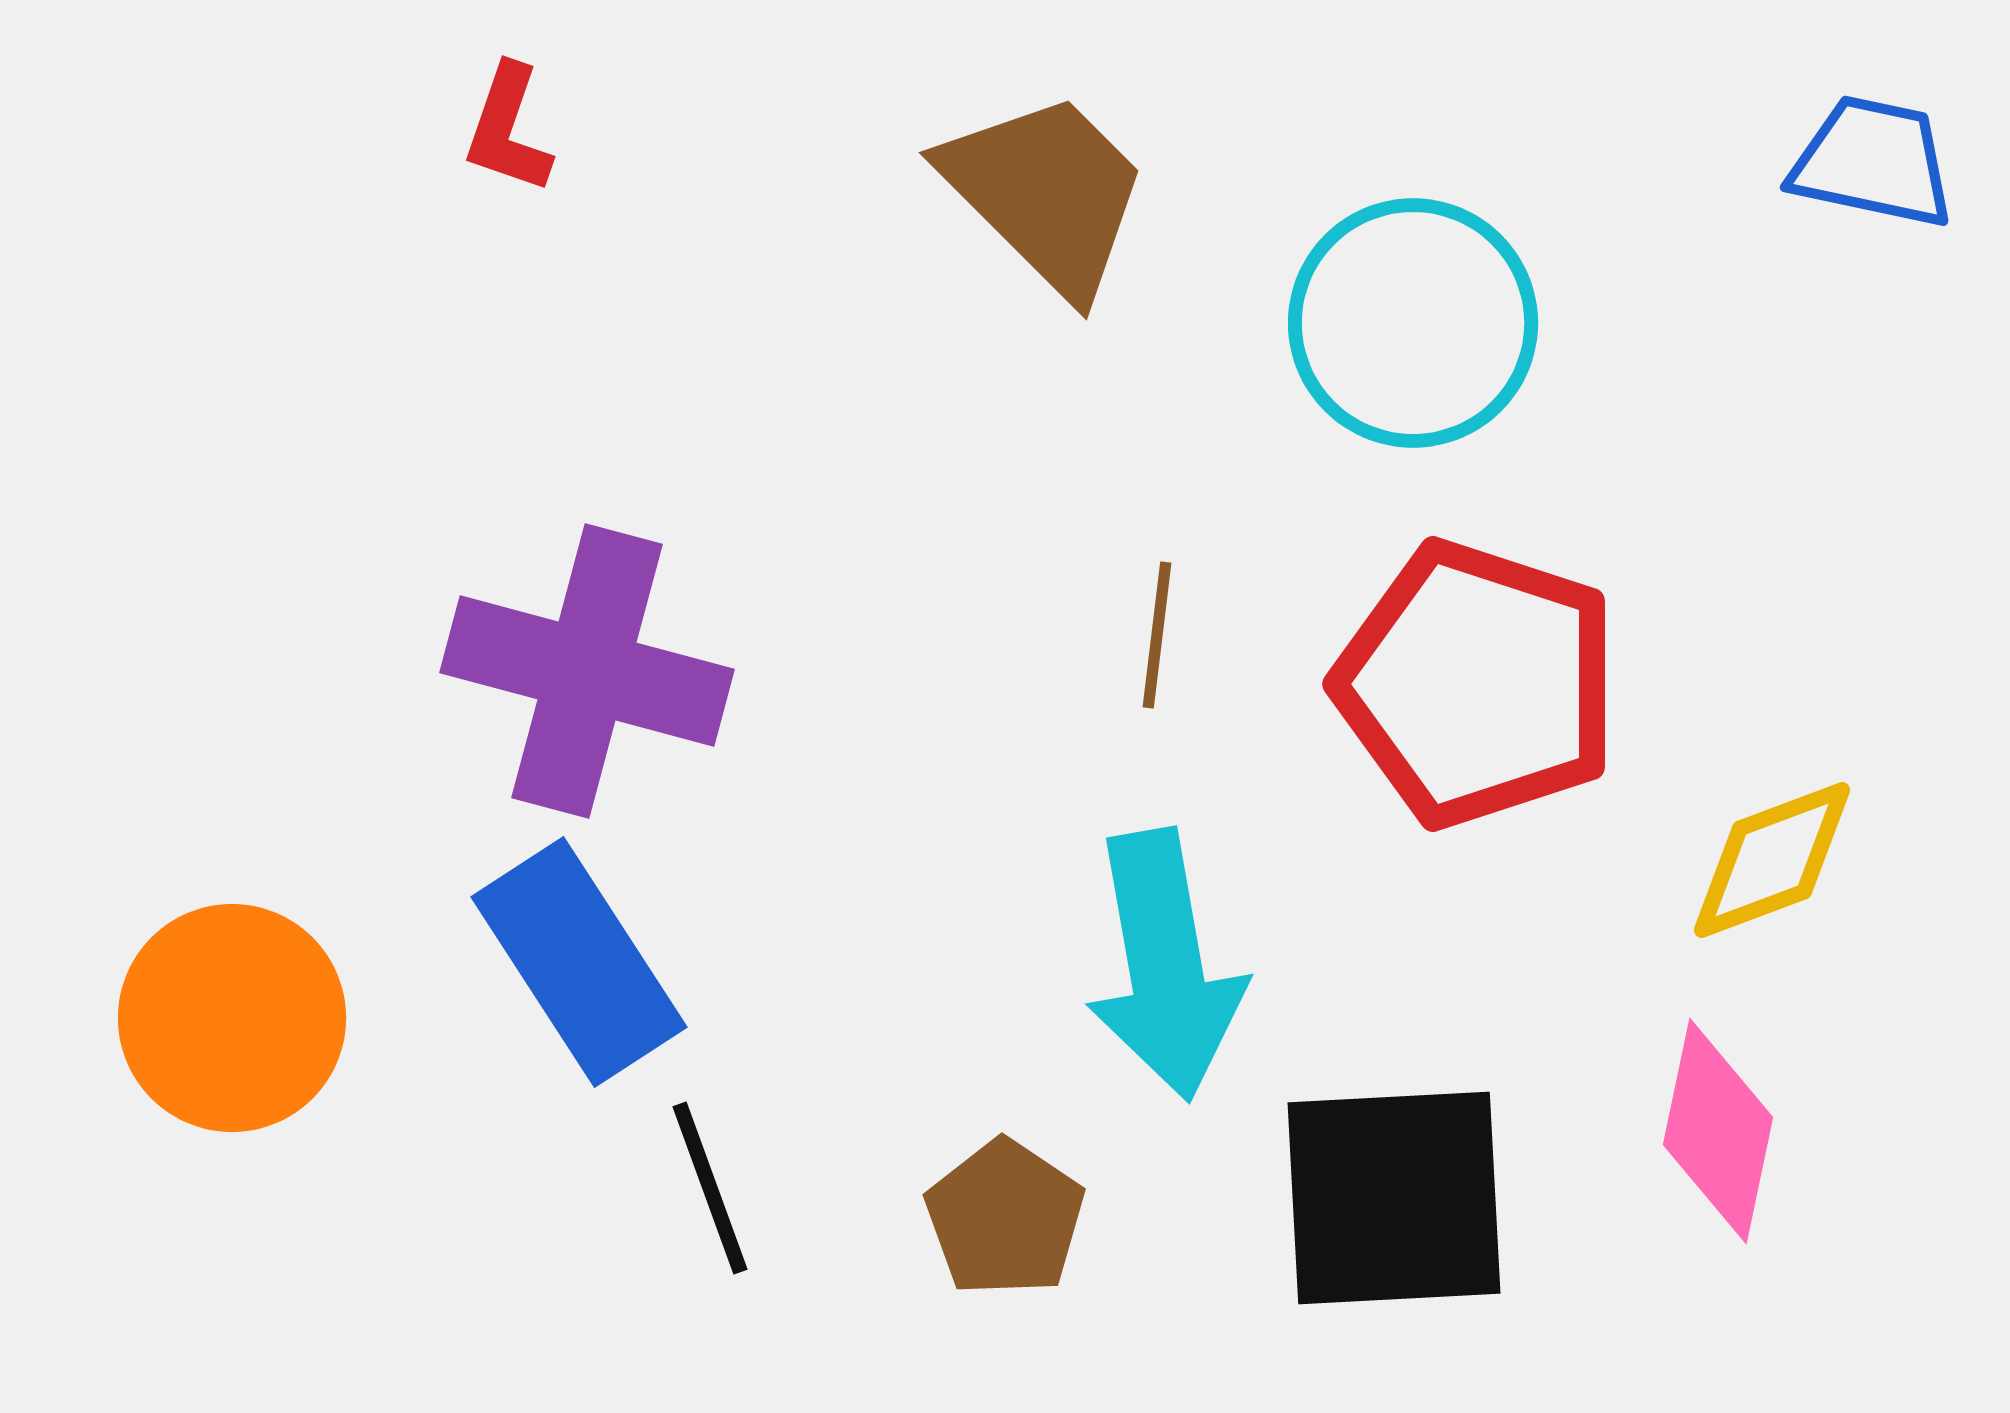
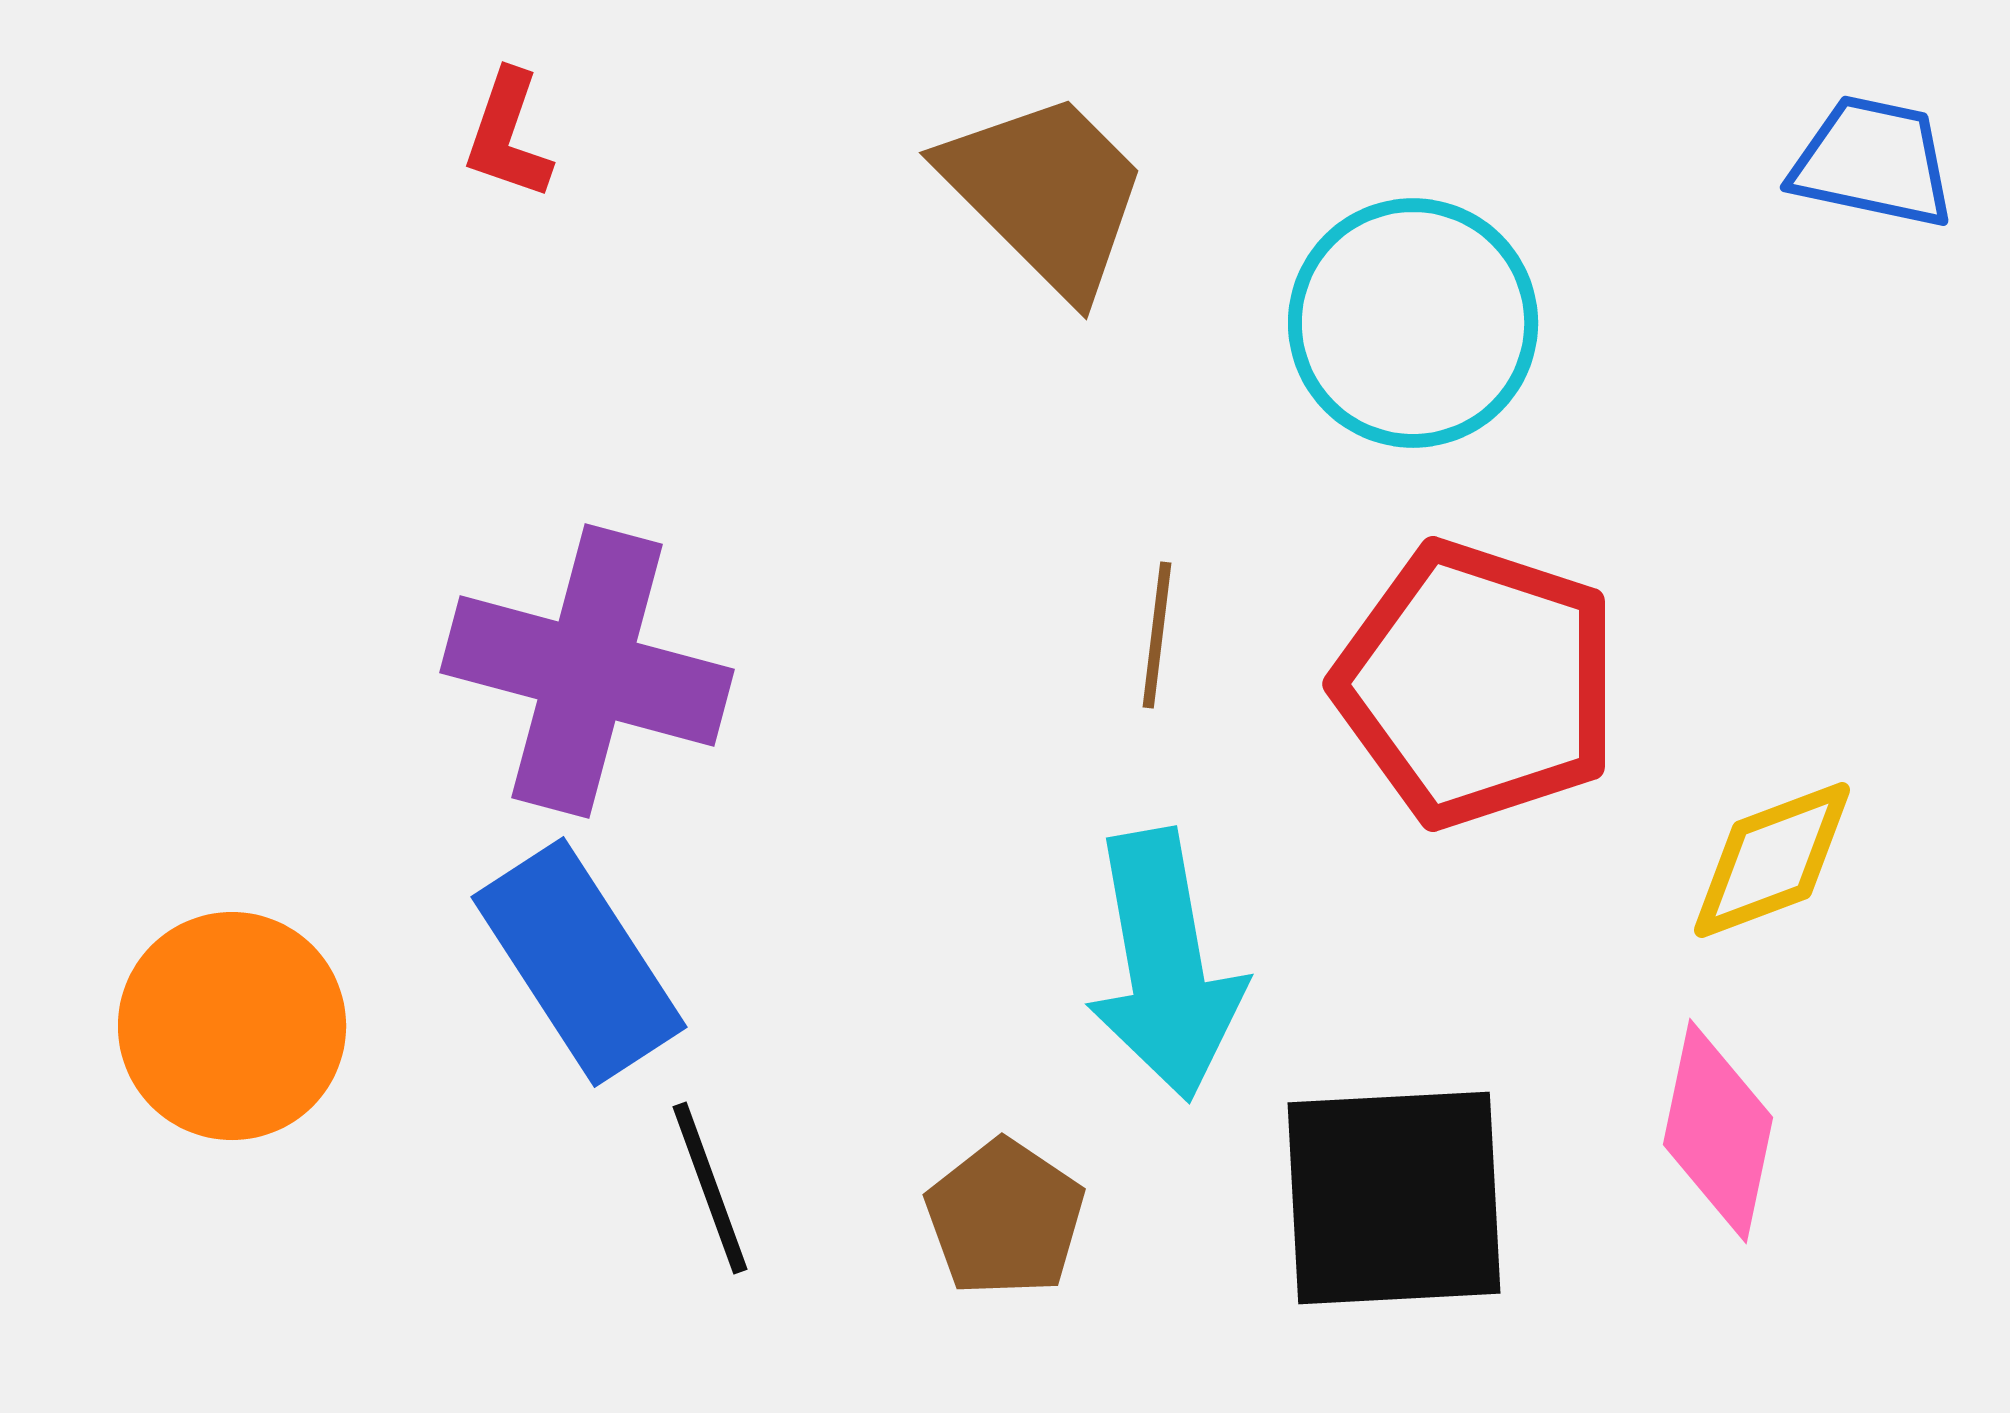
red L-shape: moved 6 px down
orange circle: moved 8 px down
